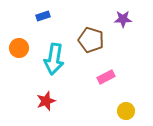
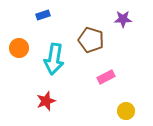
blue rectangle: moved 1 px up
